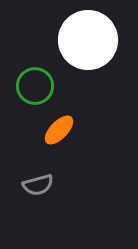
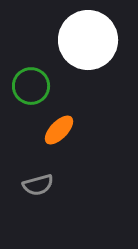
green circle: moved 4 px left
